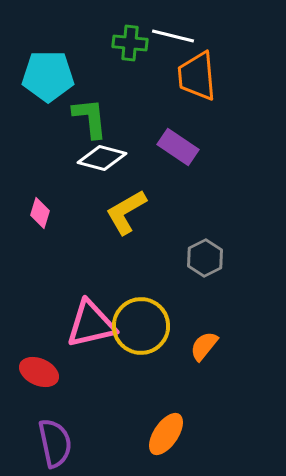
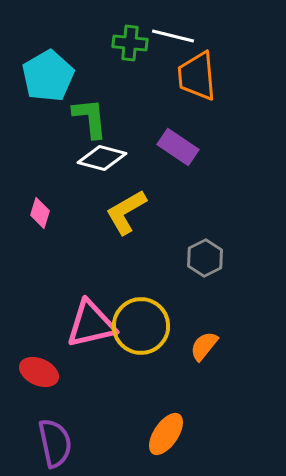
cyan pentagon: rotated 30 degrees counterclockwise
